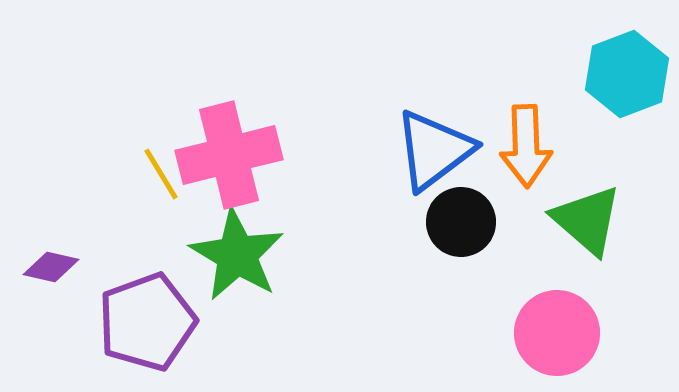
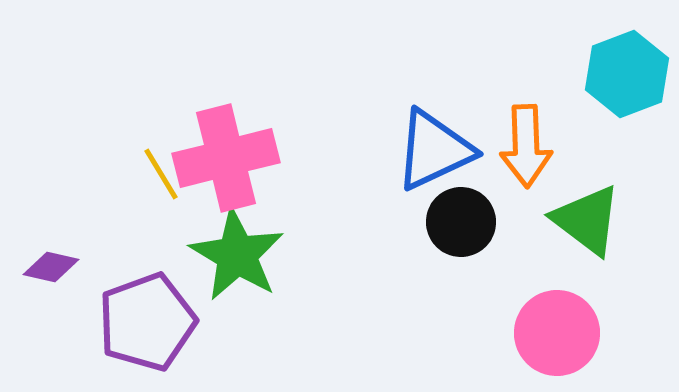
blue triangle: rotated 12 degrees clockwise
pink cross: moved 3 px left, 3 px down
green triangle: rotated 4 degrees counterclockwise
